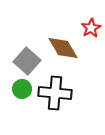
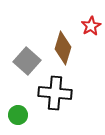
red star: moved 2 px up
brown diamond: rotated 48 degrees clockwise
green circle: moved 4 px left, 26 px down
